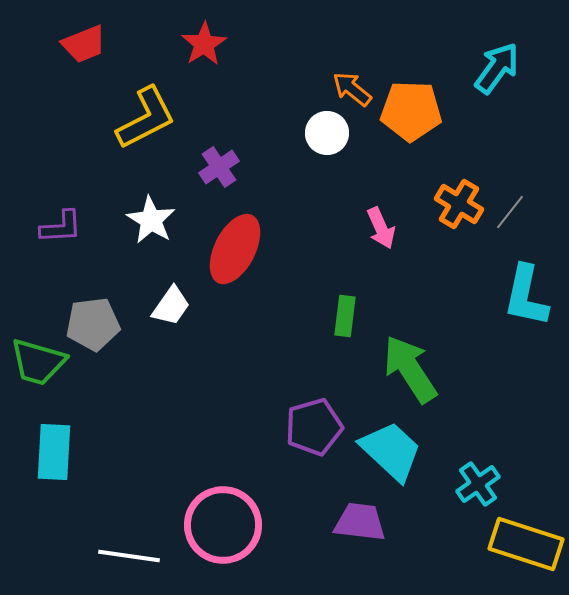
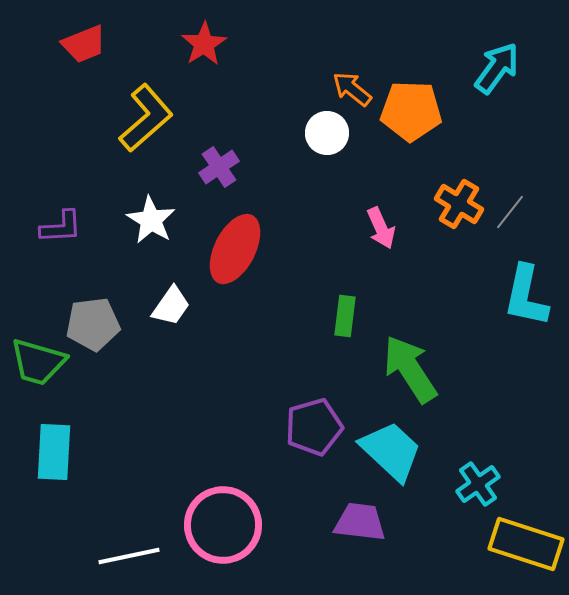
yellow L-shape: rotated 14 degrees counterclockwise
white line: rotated 20 degrees counterclockwise
